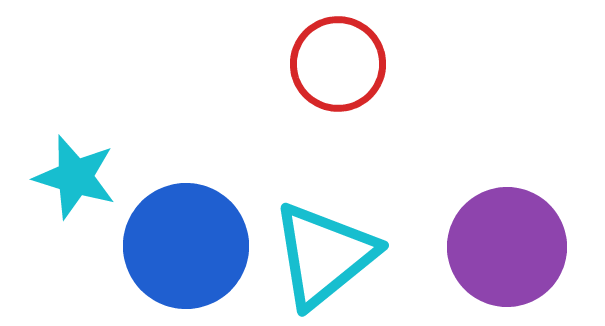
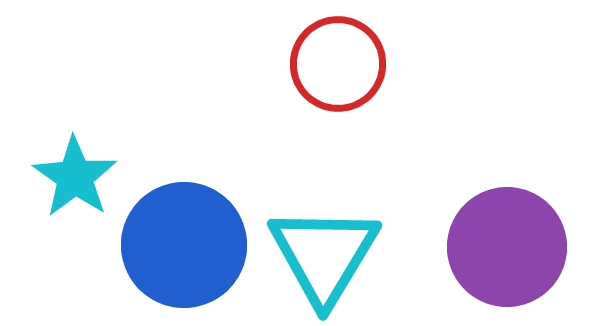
cyan star: rotated 18 degrees clockwise
blue circle: moved 2 px left, 1 px up
cyan triangle: rotated 20 degrees counterclockwise
